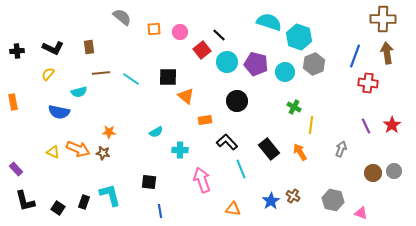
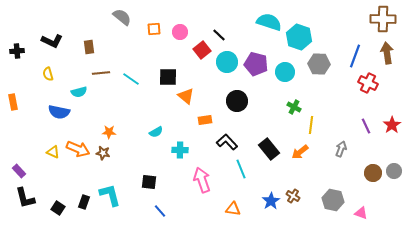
black L-shape at (53, 48): moved 1 px left, 7 px up
gray hexagon at (314, 64): moved 5 px right; rotated 25 degrees clockwise
yellow semicircle at (48, 74): rotated 56 degrees counterclockwise
red cross at (368, 83): rotated 18 degrees clockwise
orange arrow at (300, 152): rotated 96 degrees counterclockwise
purple rectangle at (16, 169): moved 3 px right, 2 px down
black L-shape at (25, 201): moved 3 px up
blue line at (160, 211): rotated 32 degrees counterclockwise
